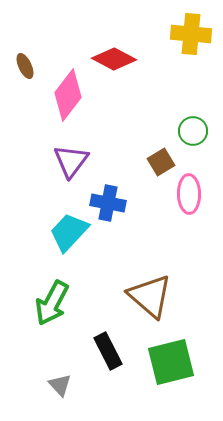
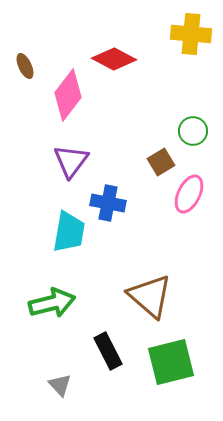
pink ellipse: rotated 27 degrees clockwise
cyan trapezoid: rotated 147 degrees clockwise
green arrow: rotated 132 degrees counterclockwise
